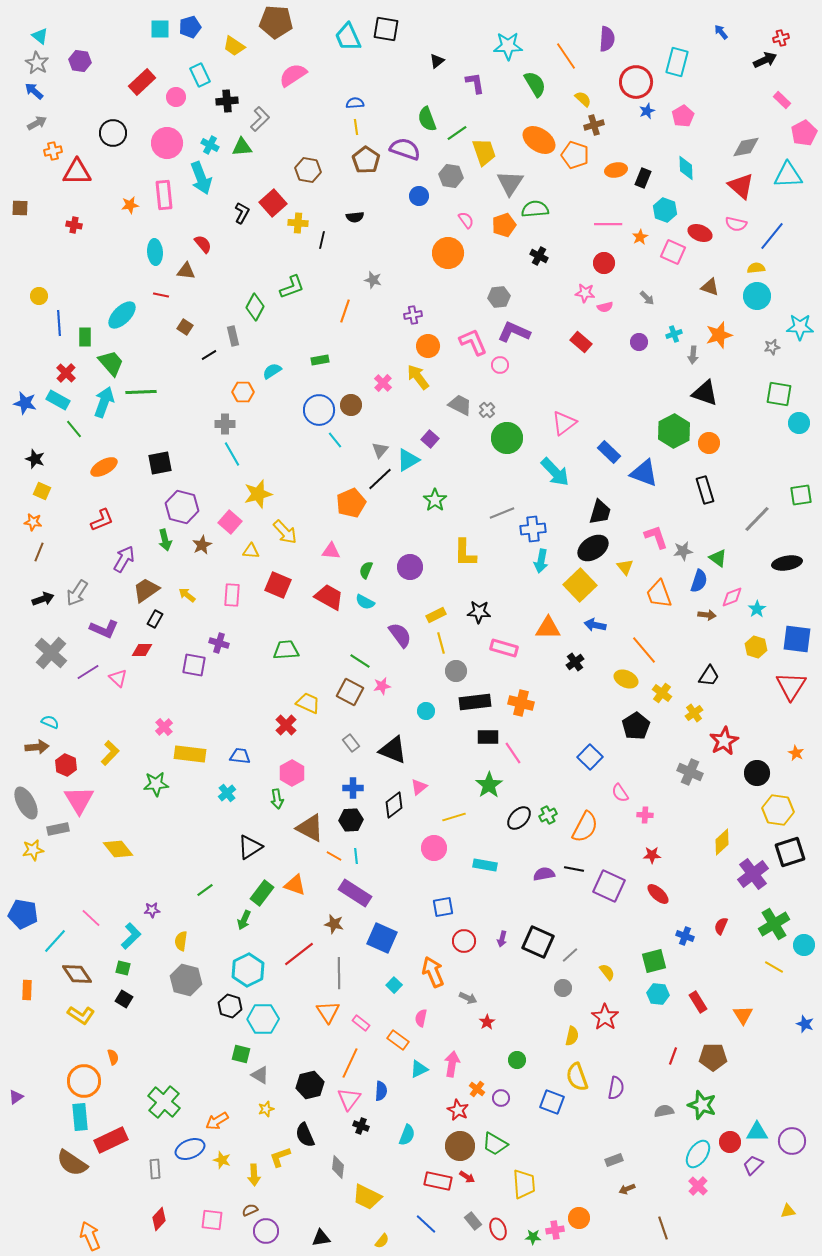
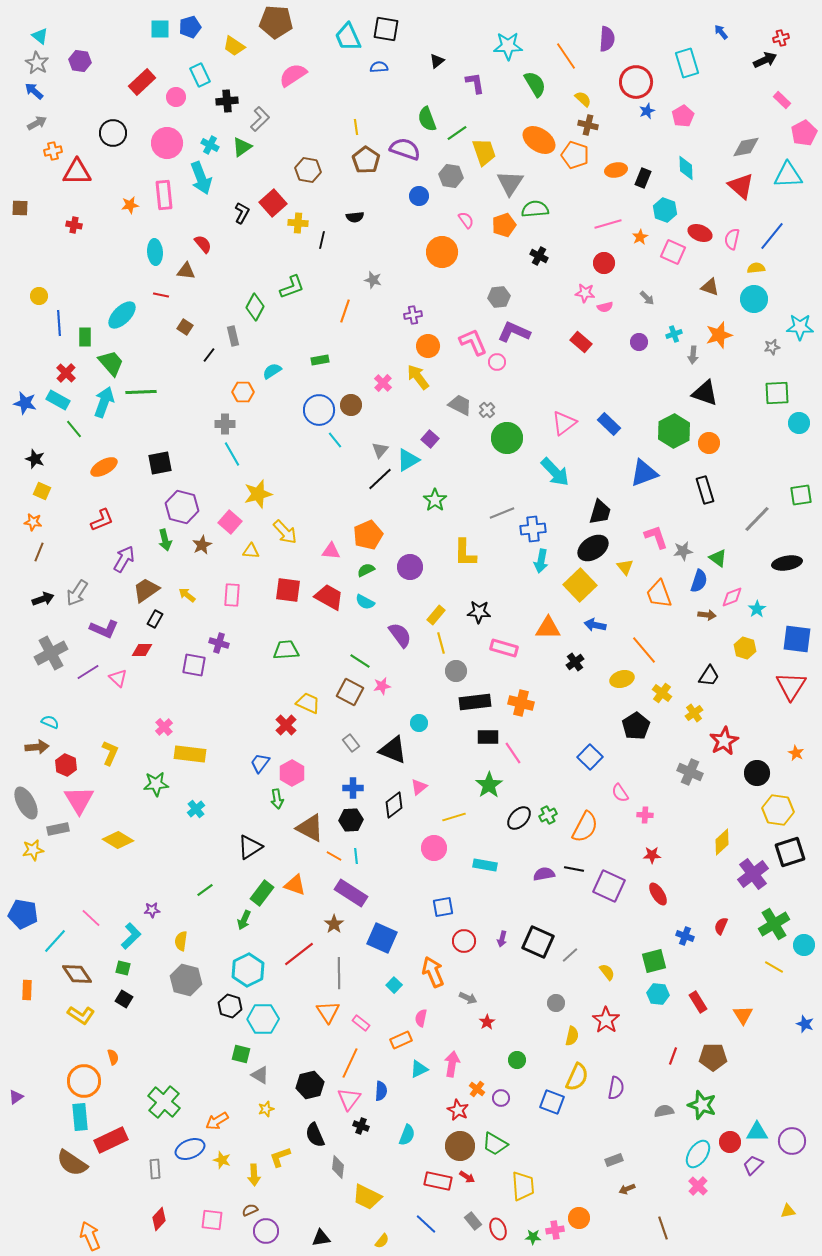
cyan rectangle at (677, 62): moved 10 px right, 1 px down; rotated 32 degrees counterclockwise
blue semicircle at (355, 103): moved 24 px right, 36 px up
brown cross at (594, 125): moved 6 px left; rotated 30 degrees clockwise
green triangle at (242, 147): rotated 30 degrees counterclockwise
pink line at (608, 224): rotated 16 degrees counterclockwise
pink semicircle at (736, 224): moved 4 px left, 15 px down; rotated 90 degrees clockwise
orange circle at (448, 253): moved 6 px left, 1 px up
cyan circle at (757, 296): moved 3 px left, 3 px down
black line at (209, 355): rotated 21 degrees counterclockwise
pink circle at (500, 365): moved 3 px left, 3 px up
green square at (779, 394): moved 2 px left, 1 px up; rotated 12 degrees counterclockwise
blue rectangle at (609, 452): moved 28 px up
blue triangle at (644, 473): rotated 40 degrees counterclockwise
orange pentagon at (351, 503): moved 17 px right, 32 px down
green semicircle at (366, 570): rotated 42 degrees clockwise
red square at (278, 585): moved 10 px right, 5 px down; rotated 16 degrees counterclockwise
yellow rectangle at (436, 615): rotated 24 degrees counterclockwise
yellow hexagon at (756, 647): moved 11 px left, 1 px down
gray cross at (51, 653): rotated 20 degrees clockwise
yellow ellipse at (626, 679): moved 4 px left; rotated 40 degrees counterclockwise
cyan circle at (426, 711): moved 7 px left, 12 px down
yellow L-shape at (110, 753): rotated 20 degrees counterclockwise
blue trapezoid at (240, 756): moved 20 px right, 7 px down; rotated 60 degrees counterclockwise
cyan cross at (227, 793): moved 31 px left, 16 px down
yellow diamond at (118, 849): moved 9 px up; rotated 20 degrees counterclockwise
purple rectangle at (355, 893): moved 4 px left
red ellipse at (658, 894): rotated 15 degrees clockwise
brown star at (334, 924): rotated 24 degrees clockwise
gray circle at (563, 988): moved 7 px left, 15 px down
red star at (605, 1017): moved 1 px right, 3 px down
orange rectangle at (398, 1040): moved 3 px right; rotated 60 degrees counterclockwise
yellow semicircle at (577, 1077): rotated 136 degrees counterclockwise
black semicircle at (305, 1135): moved 10 px right
yellow trapezoid at (524, 1184): moved 1 px left, 2 px down
